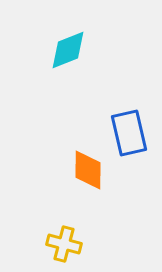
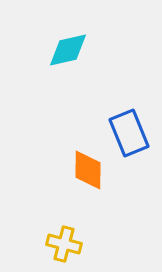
cyan diamond: rotated 9 degrees clockwise
blue rectangle: rotated 9 degrees counterclockwise
